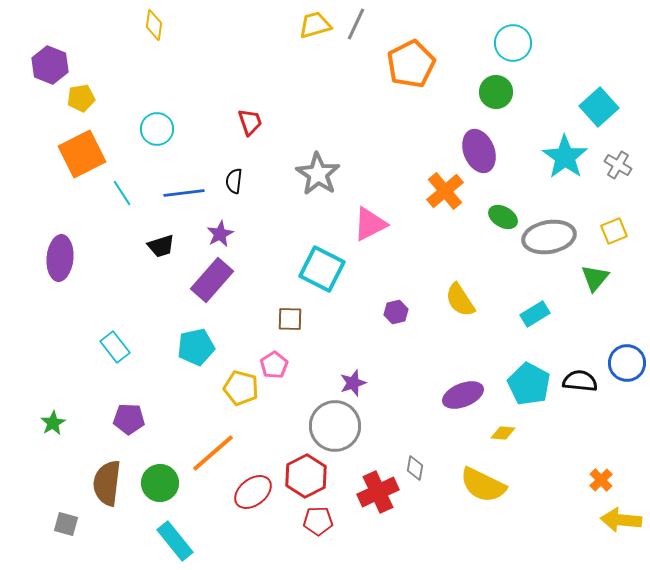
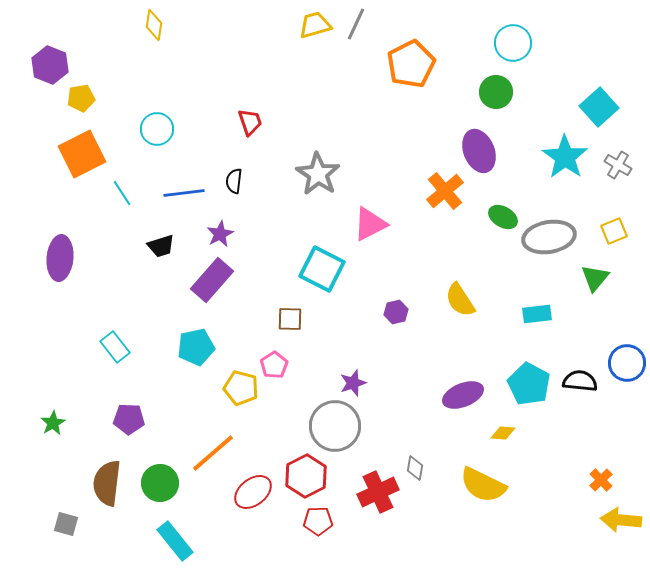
cyan rectangle at (535, 314): moved 2 px right; rotated 24 degrees clockwise
